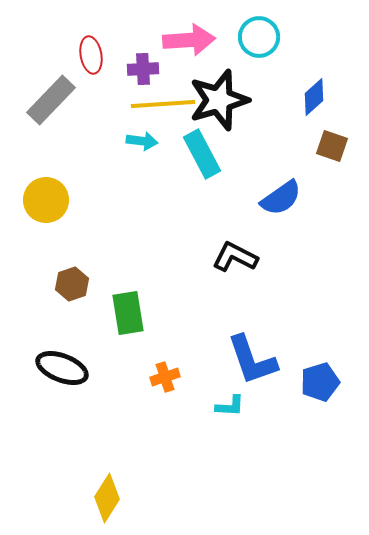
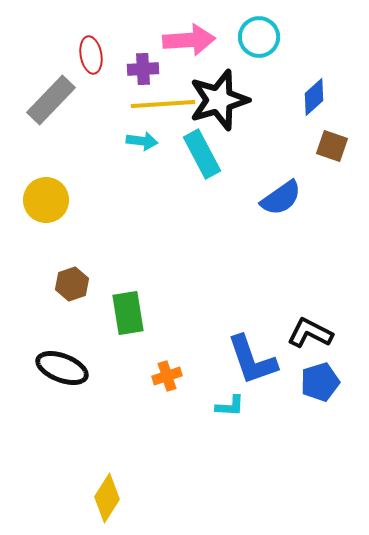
black L-shape: moved 75 px right, 76 px down
orange cross: moved 2 px right, 1 px up
